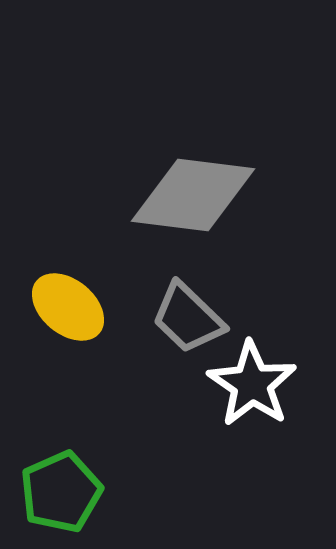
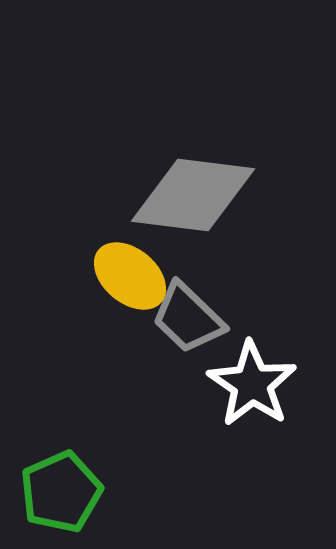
yellow ellipse: moved 62 px right, 31 px up
